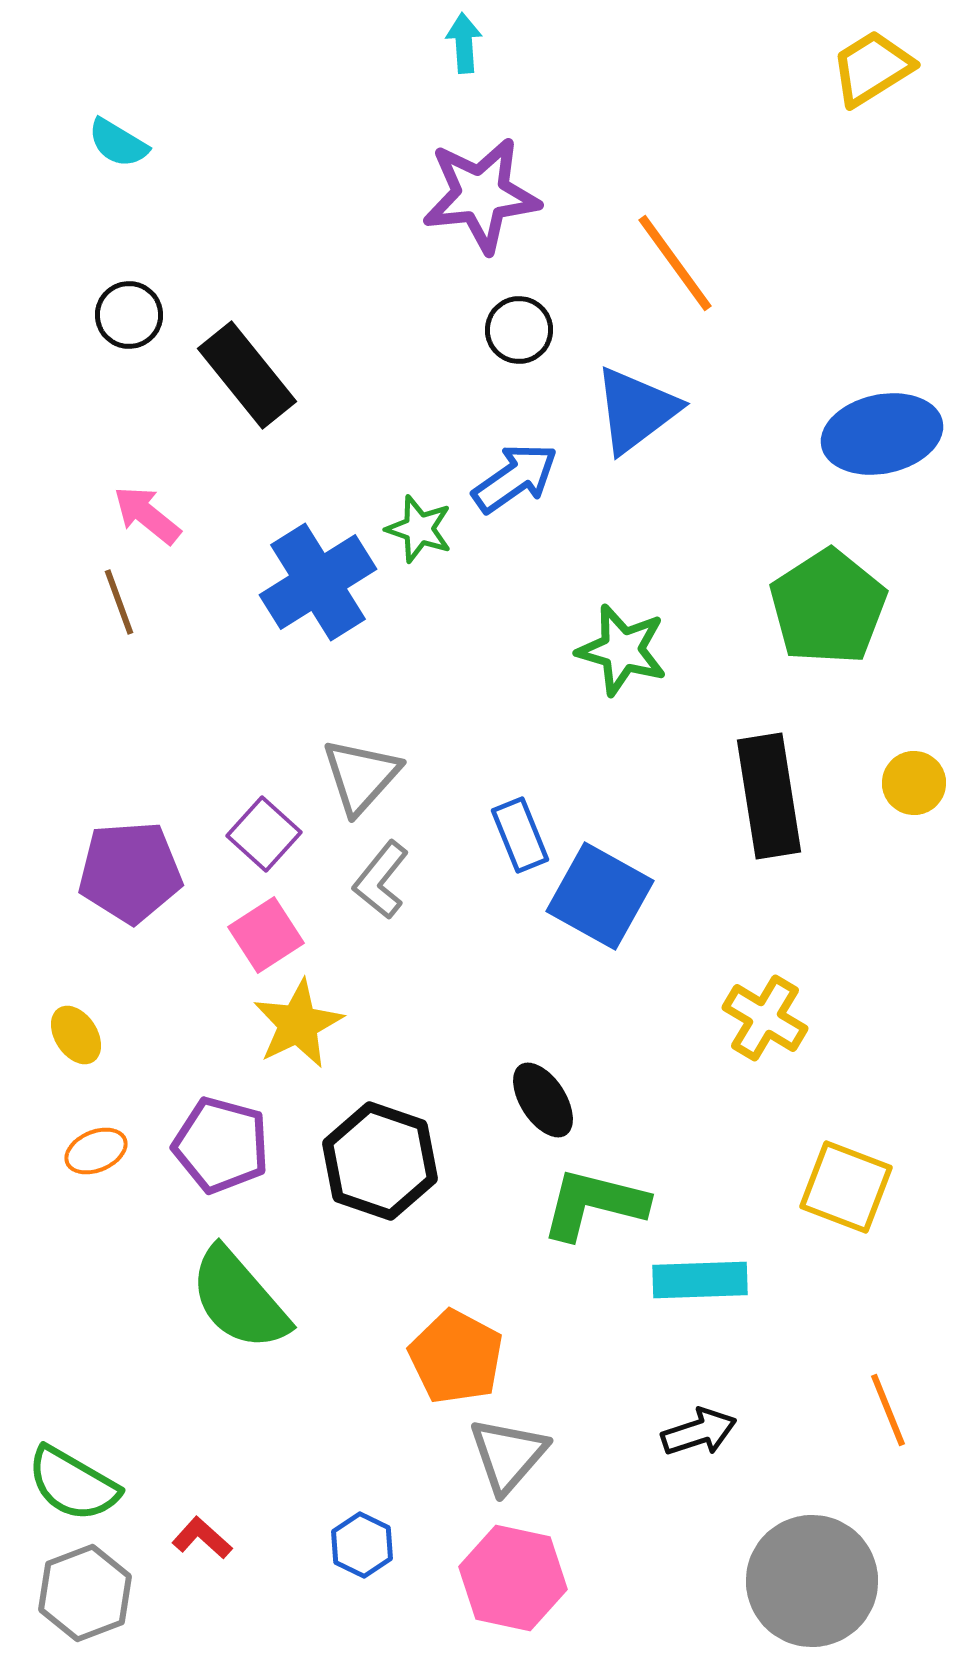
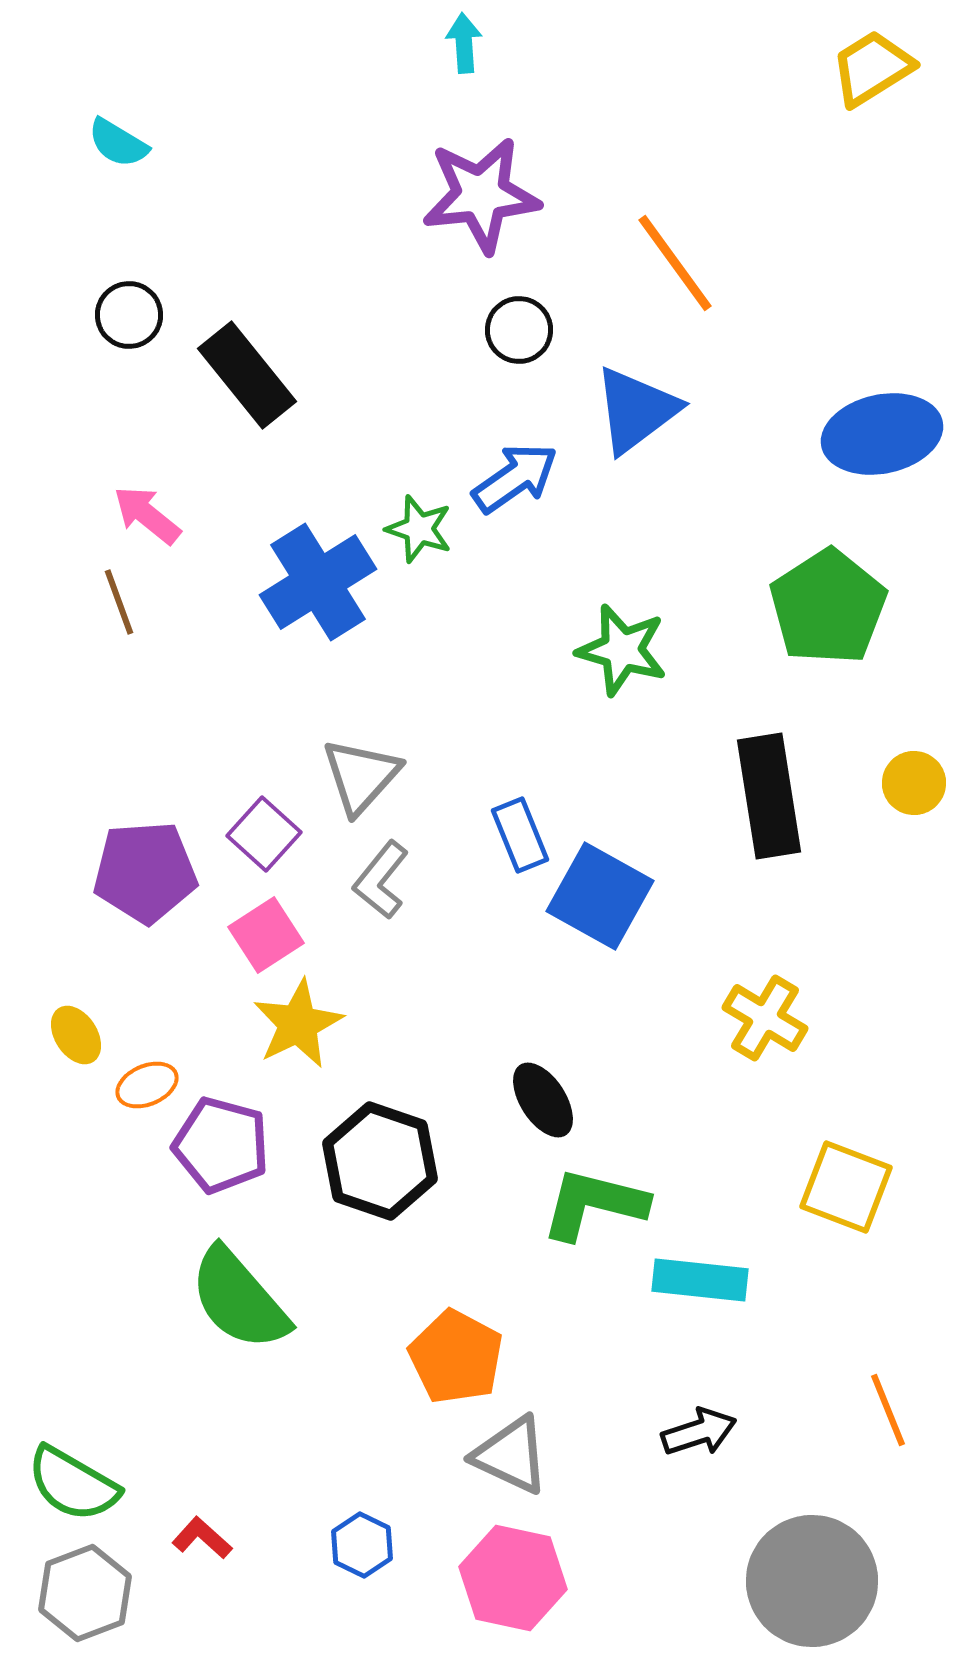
purple pentagon at (130, 872): moved 15 px right
orange ellipse at (96, 1151): moved 51 px right, 66 px up
cyan rectangle at (700, 1280): rotated 8 degrees clockwise
gray triangle at (508, 1455): moved 3 px right; rotated 46 degrees counterclockwise
